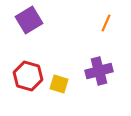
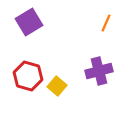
purple square: moved 2 px down
yellow square: moved 2 px left, 2 px down; rotated 24 degrees clockwise
